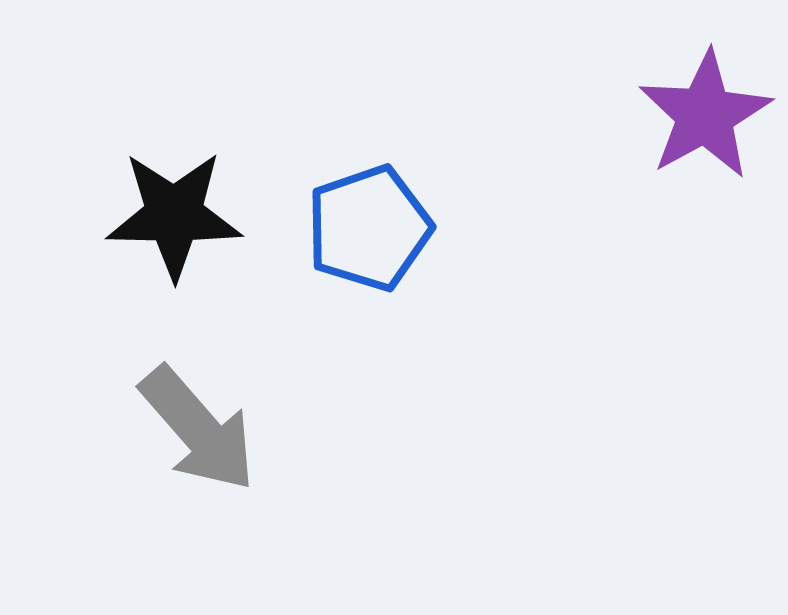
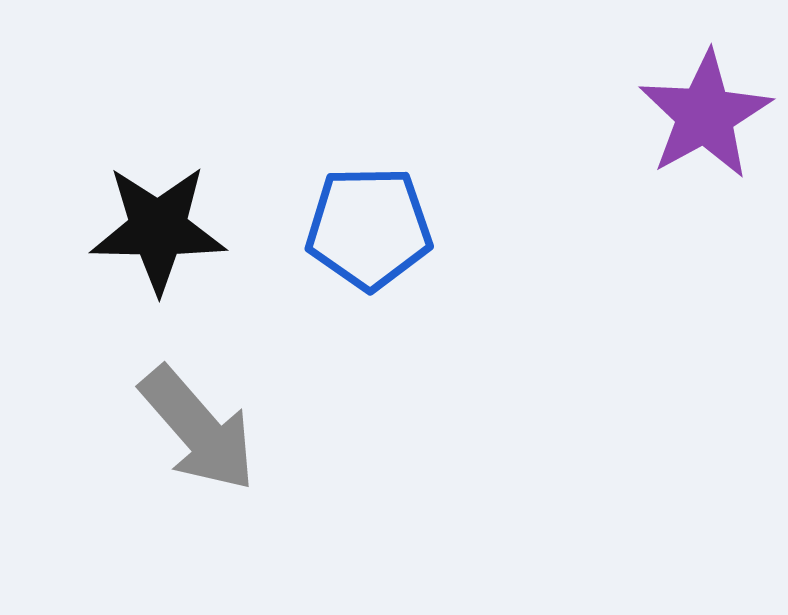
black star: moved 16 px left, 14 px down
blue pentagon: rotated 18 degrees clockwise
